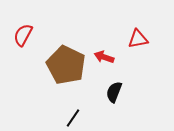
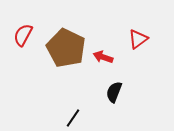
red triangle: rotated 25 degrees counterclockwise
red arrow: moved 1 px left
brown pentagon: moved 17 px up
